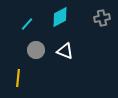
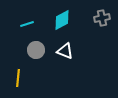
cyan diamond: moved 2 px right, 3 px down
cyan line: rotated 32 degrees clockwise
